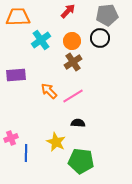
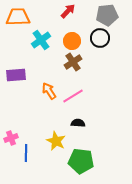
orange arrow: rotated 12 degrees clockwise
yellow star: moved 1 px up
